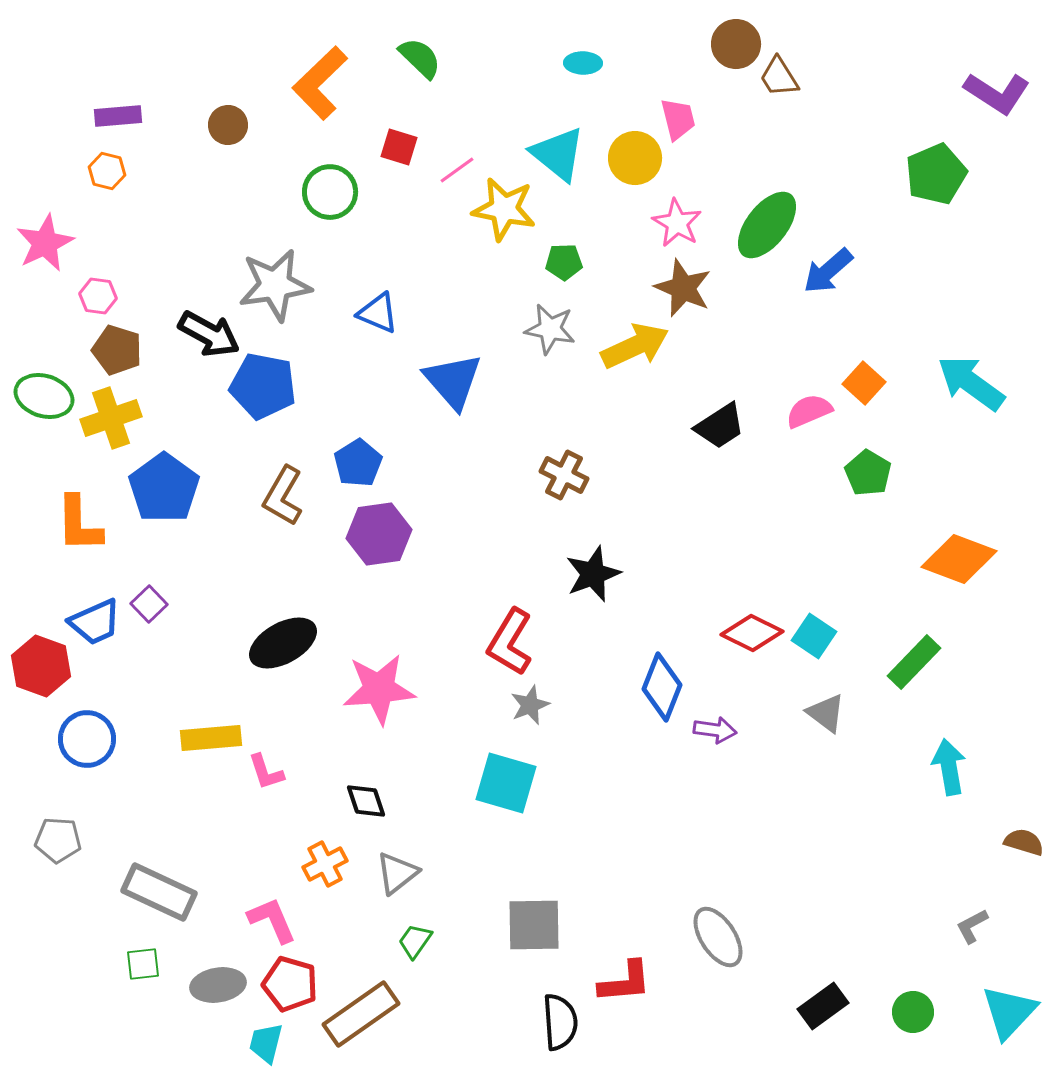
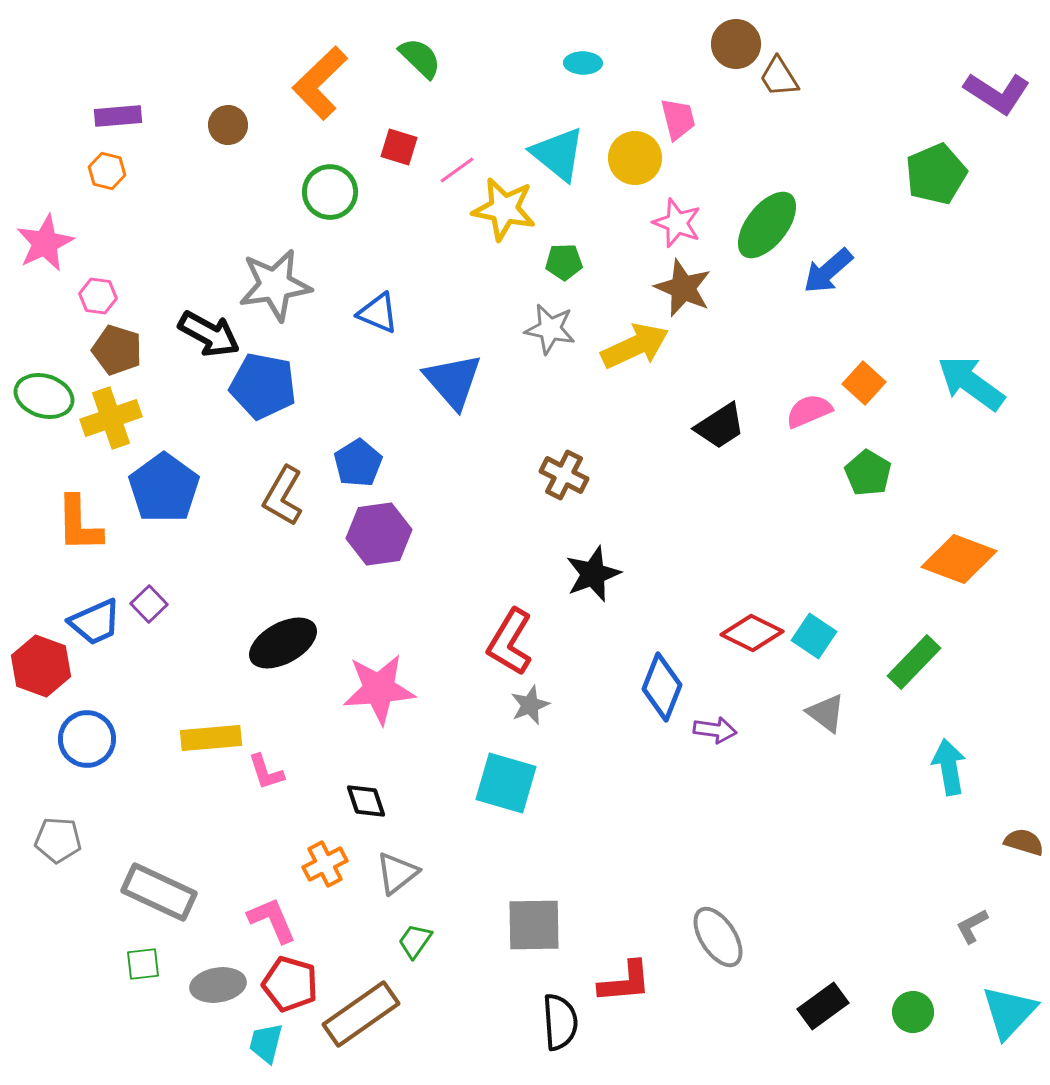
pink star at (677, 223): rotated 9 degrees counterclockwise
